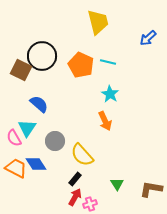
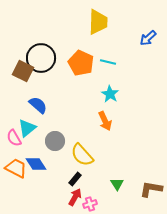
yellow trapezoid: rotated 16 degrees clockwise
black circle: moved 1 px left, 2 px down
orange pentagon: moved 2 px up
brown square: moved 2 px right, 1 px down
blue semicircle: moved 1 px left, 1 px down
cyan triangle: rotated 18 degrees clockwise
